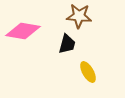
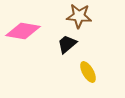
black trapezoid: rotated 145 degrees counterclockwise
